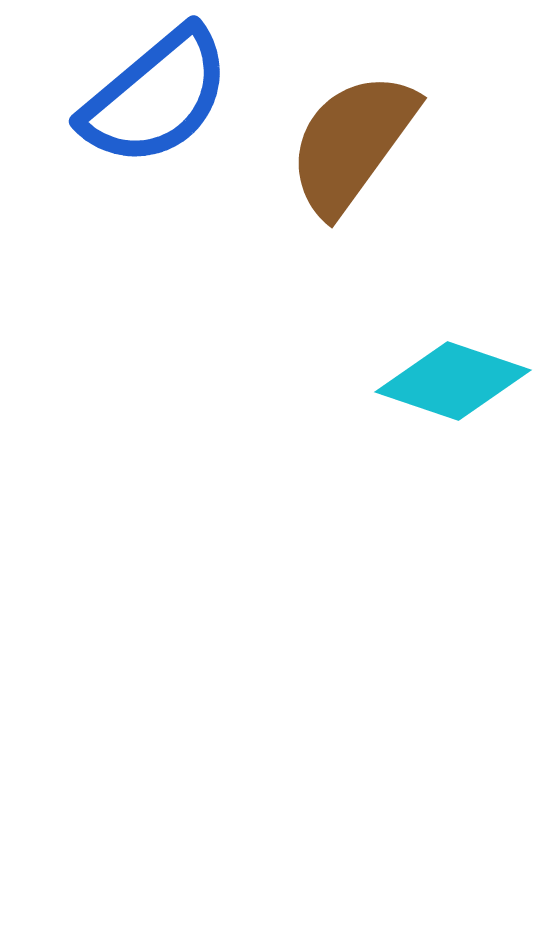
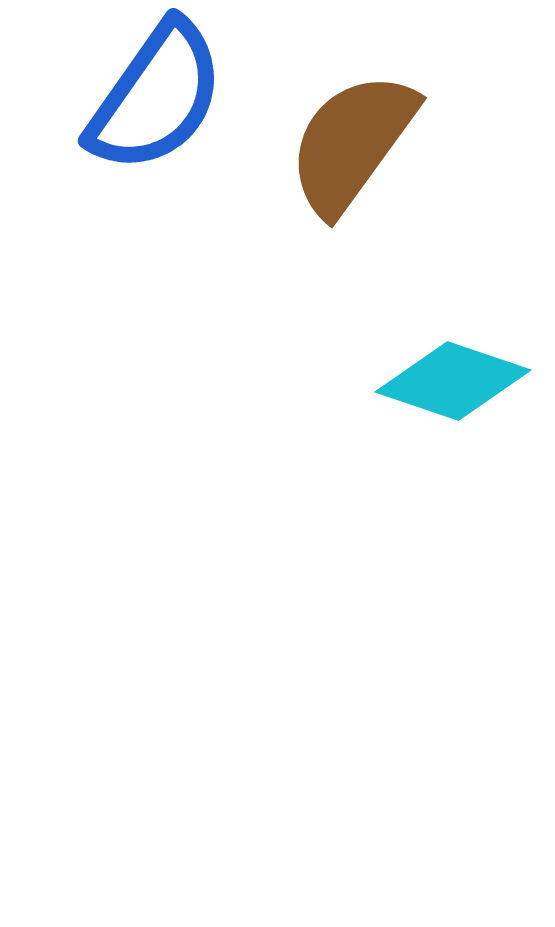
blue semicircle: rotated 15 degrees counterclockwise
